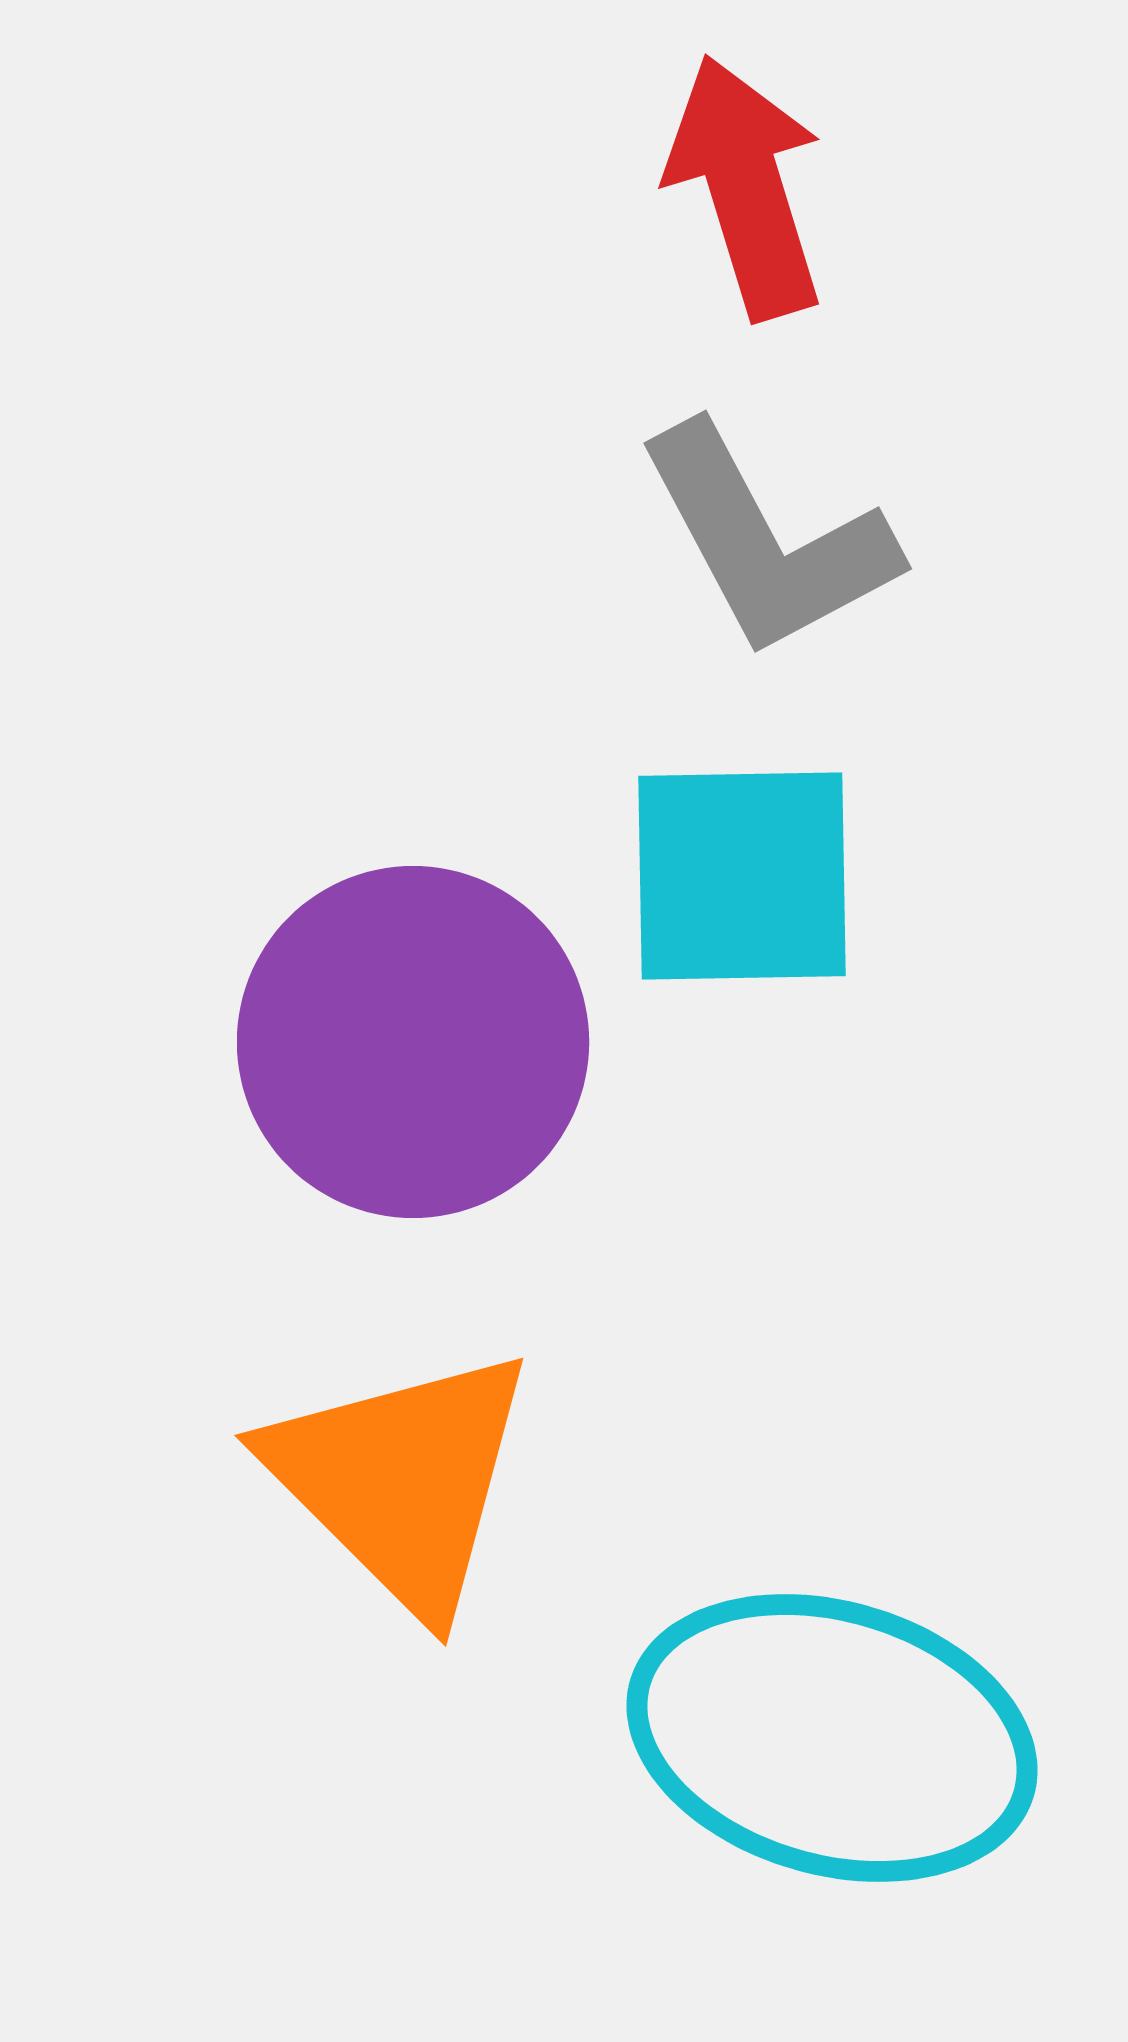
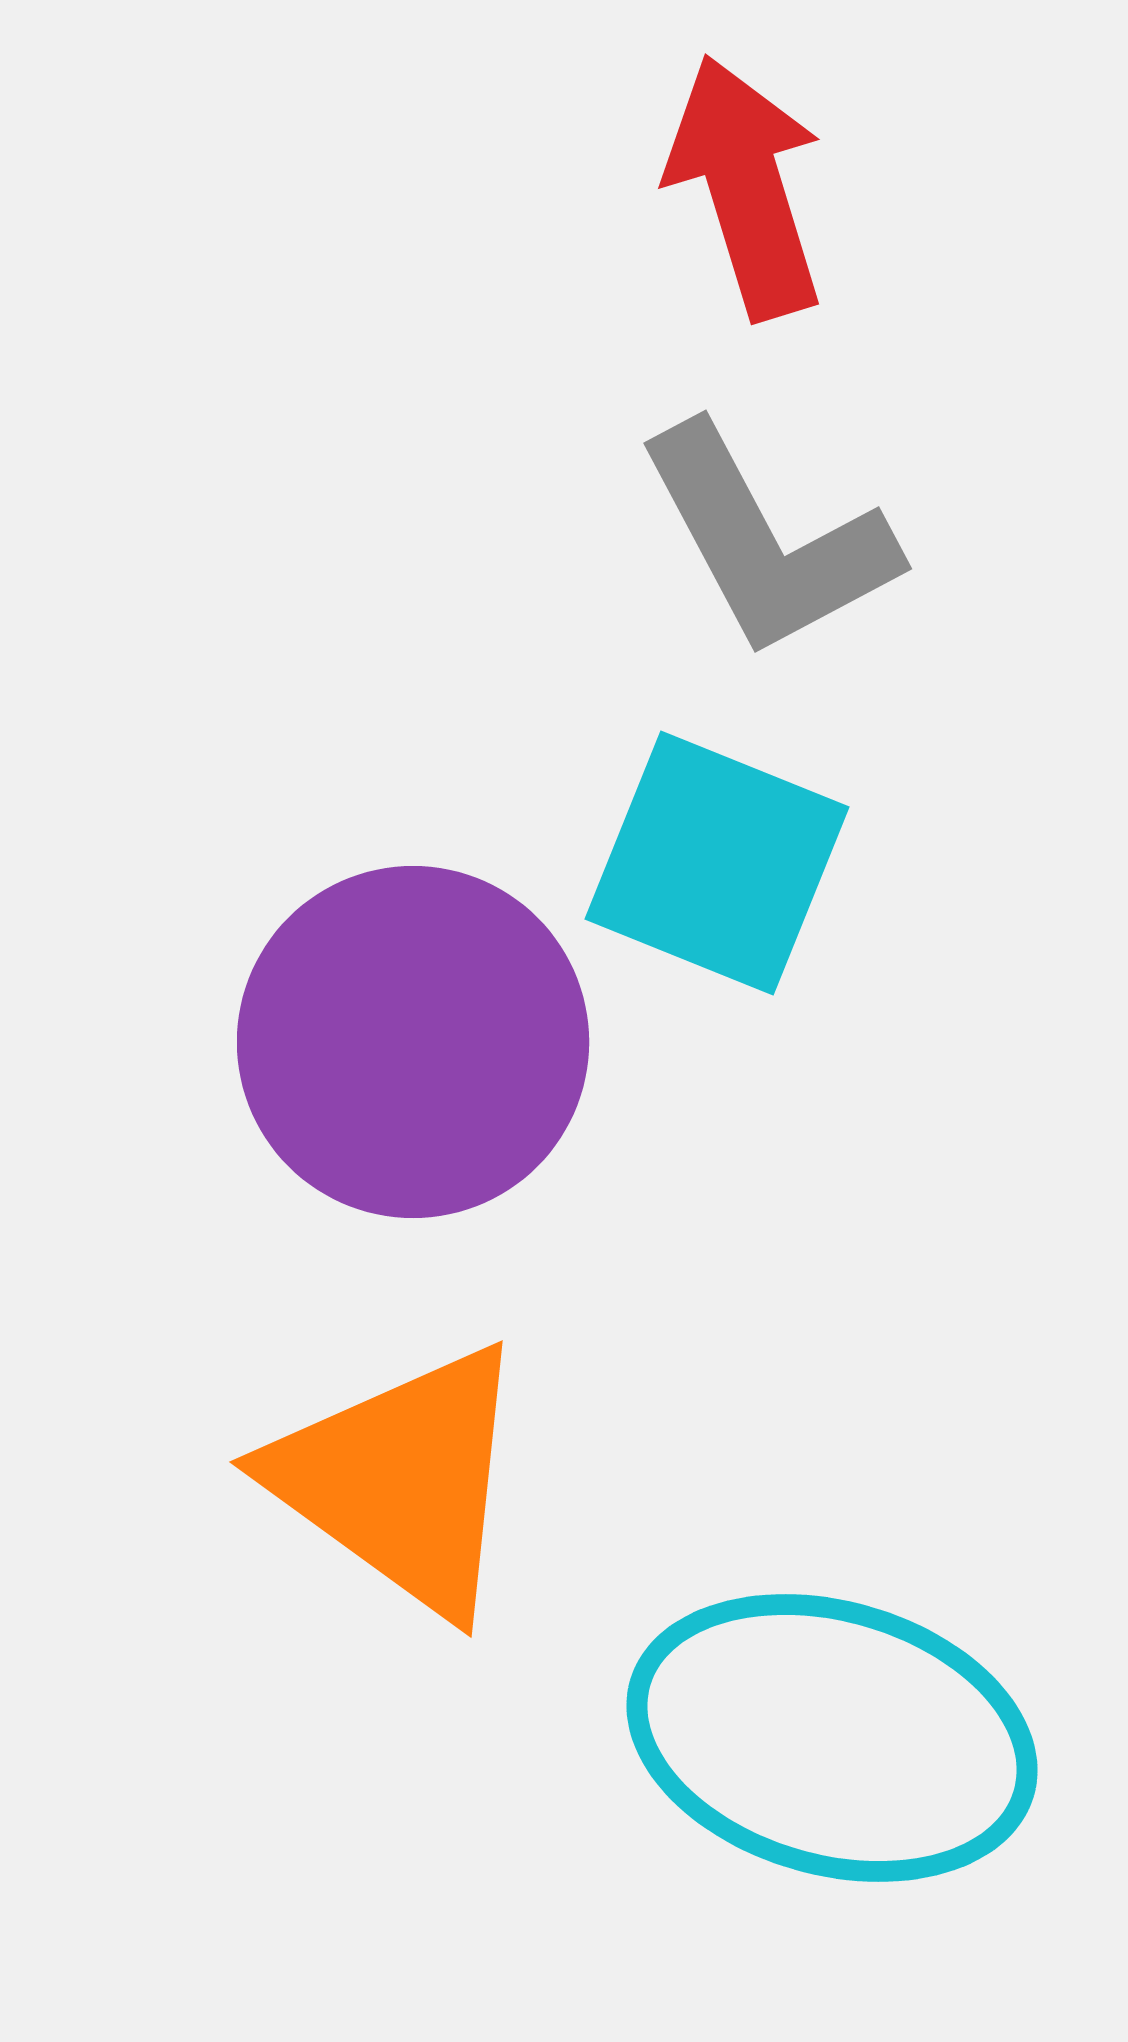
cyan square: moved 25 px left, 13 px up; rotated 23 degrees clockwise
orange triangle: rotated 9 degrees counterclockwise
